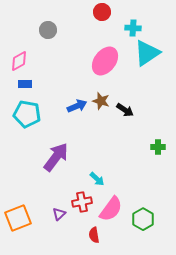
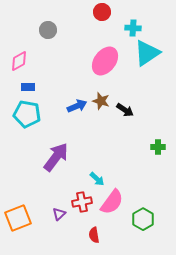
blue rectangle: moved 3 px right, 3 px down
pink semicircle: moved 1 px right, 7 px up
